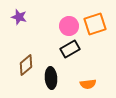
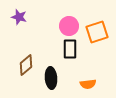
orange square: moved 2 px right, 8 px down
black rectangle: rotated 60 degrees counterclockwise
